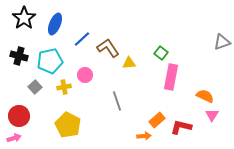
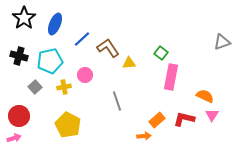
red L-shape: moved 3 px right, 8 px up
